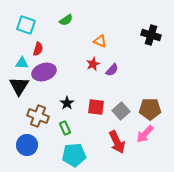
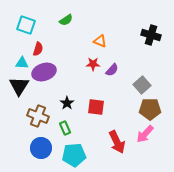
red star: rotated 24 degrees clockwise
gray square: moved 21 px right, 26 px up
blue circle: moved 14 px right, 3 px down
